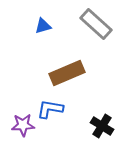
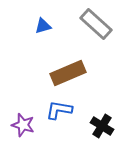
brown rectangle: moved 1 px right
blue L-shape: moved 9 px right, 1 px down
purple star: rotated 20 degrees clockwise
